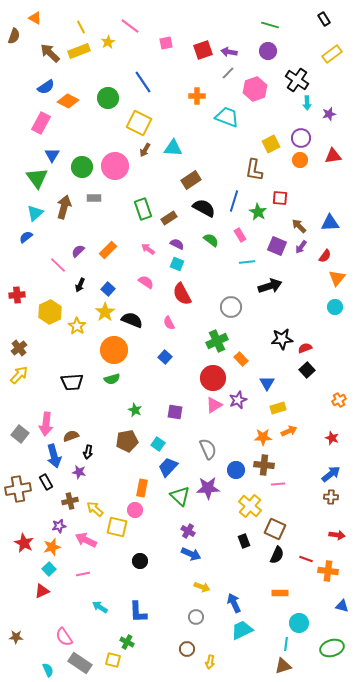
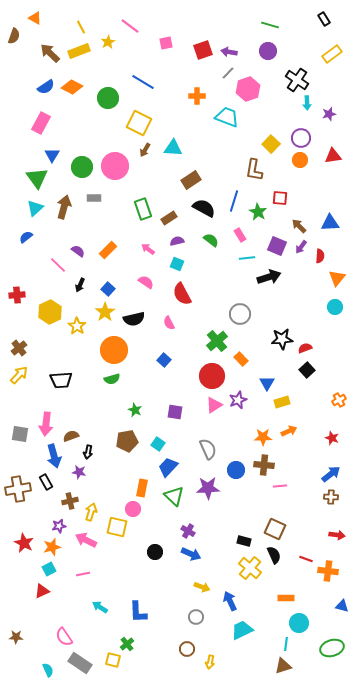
blue line at (143, 82): rotated 25 degrees counterclockwise
pink hexagon at (255, 89): moved 7 px left
orange diamond at (68, 101): moved 4 px right, 14 px up
yellow square at (271, 144): rotated 18 degrees counterclockwise
cyan triangle at (35, 213): moved 5 px up
purple semicircle at (177, 244): moved 3 px up; rotated 40 degrees counterclockwise
purple semicircle at (78, 251): rotated 80 degrees clockwise
red semicircle at (325, 256): moved 5 px left; rotated 32 degrees counterclockwise
cyan line at (247, 262): moved 4 px up
black arrow at (270, 286): moved 1 px left, 9 px up
gray circle at (231, 307): moved 9 px right, 7 px down
black semicircle at (132, 320): moved 2 px right, 1 px up; rotated 145 degrees clockwise
green cross at (217, 341): rotated 15 degrees counterclockwise
blue square at (165, 357): moved 1 px left, 3 px down
red circle at (213, 378): moved 1 px left, 2 px up
black trapezoid at (72, 382): moved 11 px left, 2 px up
yellow rectangle at (278, 408): moved 4 px right, 6 px up
gray square at (20, 434): rotated 30 degrees counterclockwise
pink line at (278, 484): moved 2 px right, 2 px down
green triangle at (180, 496): moved 6 px left
yellow cross at (250, 506): moved 62 px down
yellow arrow at (95, 509): moved 4 px left, 3 px down; rotated 66 degrees clockwise
pink circle at (135, 510): moved 2 px left, 1 px up
black rectangle at (244, 541): rotated 56 degrees counterclockwise
black semicircle at (277, 555): moved 3 px left; rotated 48 degrees counterclockwise
black circle at (140, 561): moved 15 px right, 9 px up
cyan square at (49, 569): rotated 16 degrees clockwise
orange rectangle at (280, 593): moved 6 px right, 5 px down
blue arrow at (234, 603): moved 4 px left, 2 px up
green cross at (127, 642): moved 2 px down; rotated 24 degrees clockwise
